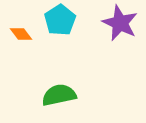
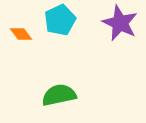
cyan pentagon: rotated 8 degrees clockwise
